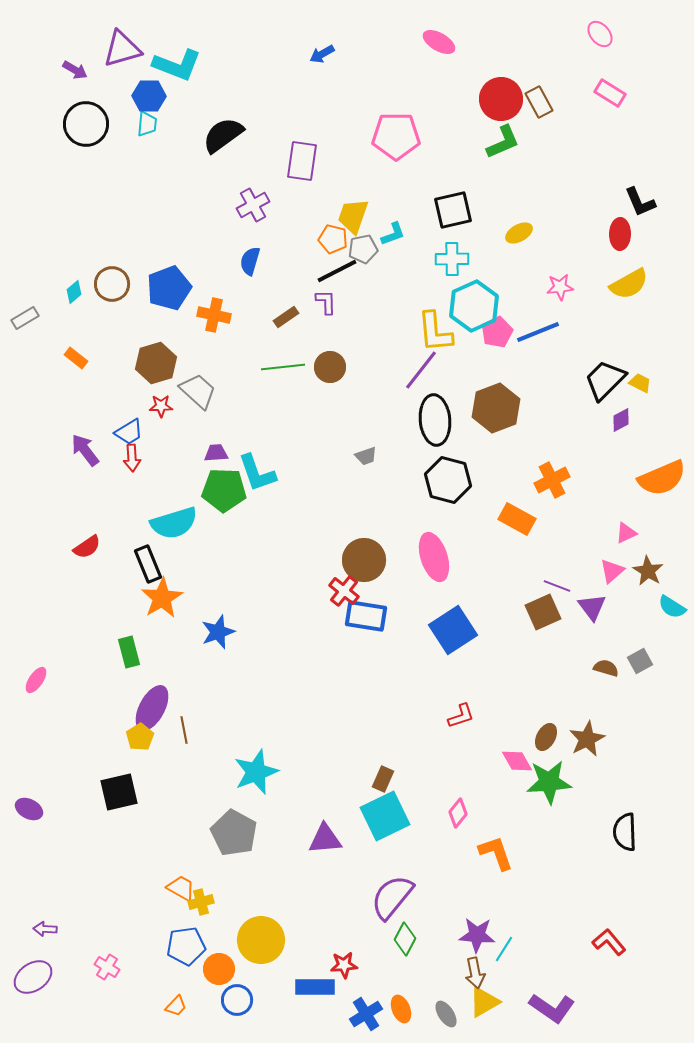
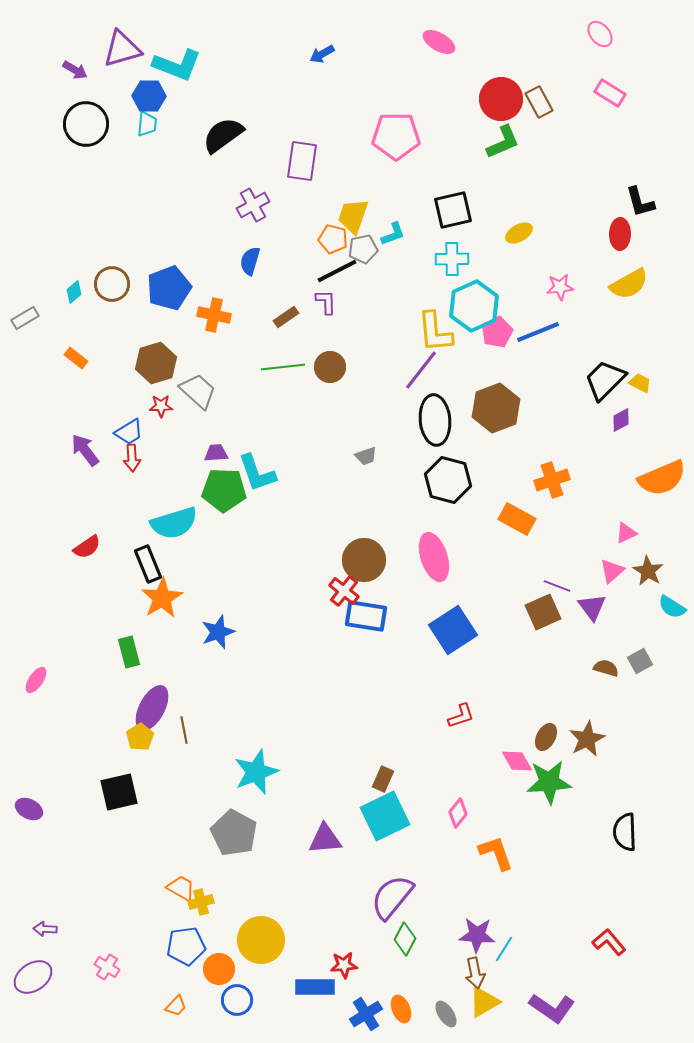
black L-shape at (640, 202): rotated 8 degrees clockwise
orange cross at (552, 480): rotated 8 degrees clockwise
